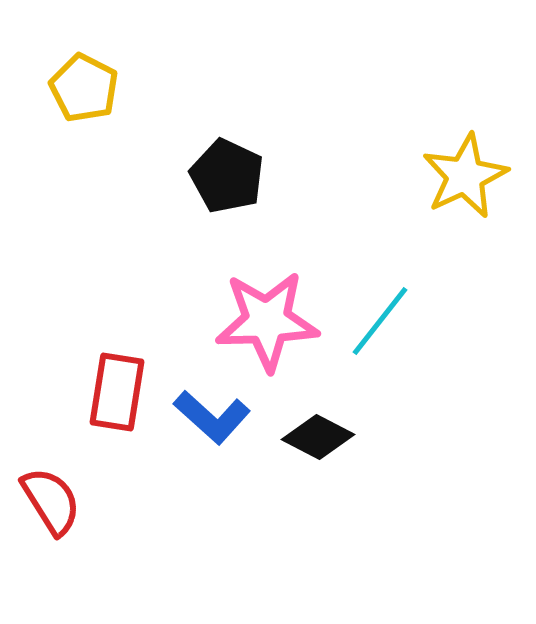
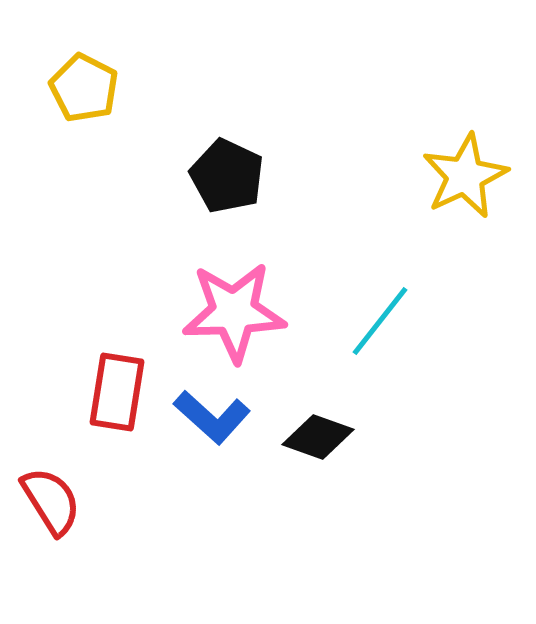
pink star: moved 33 px left, 9 px up
black diamond: rotated 8 degrees counterclockwise
